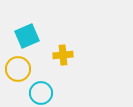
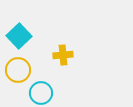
cyan square: moved 8 px left; rotated 20 degrees counterclockwise
yellow circle: moved 1 px down
